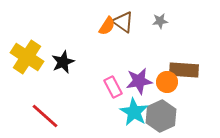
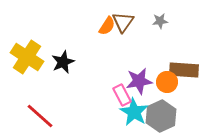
brown triangle: rotated 30 degrees clockwise
pink rectangle: moved 9 px right, 8 px down
red line: moved 5 px left
